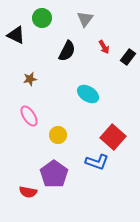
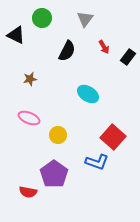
pink ellipse: moved 2 px down; rotated 35 degrees counterclockwise
